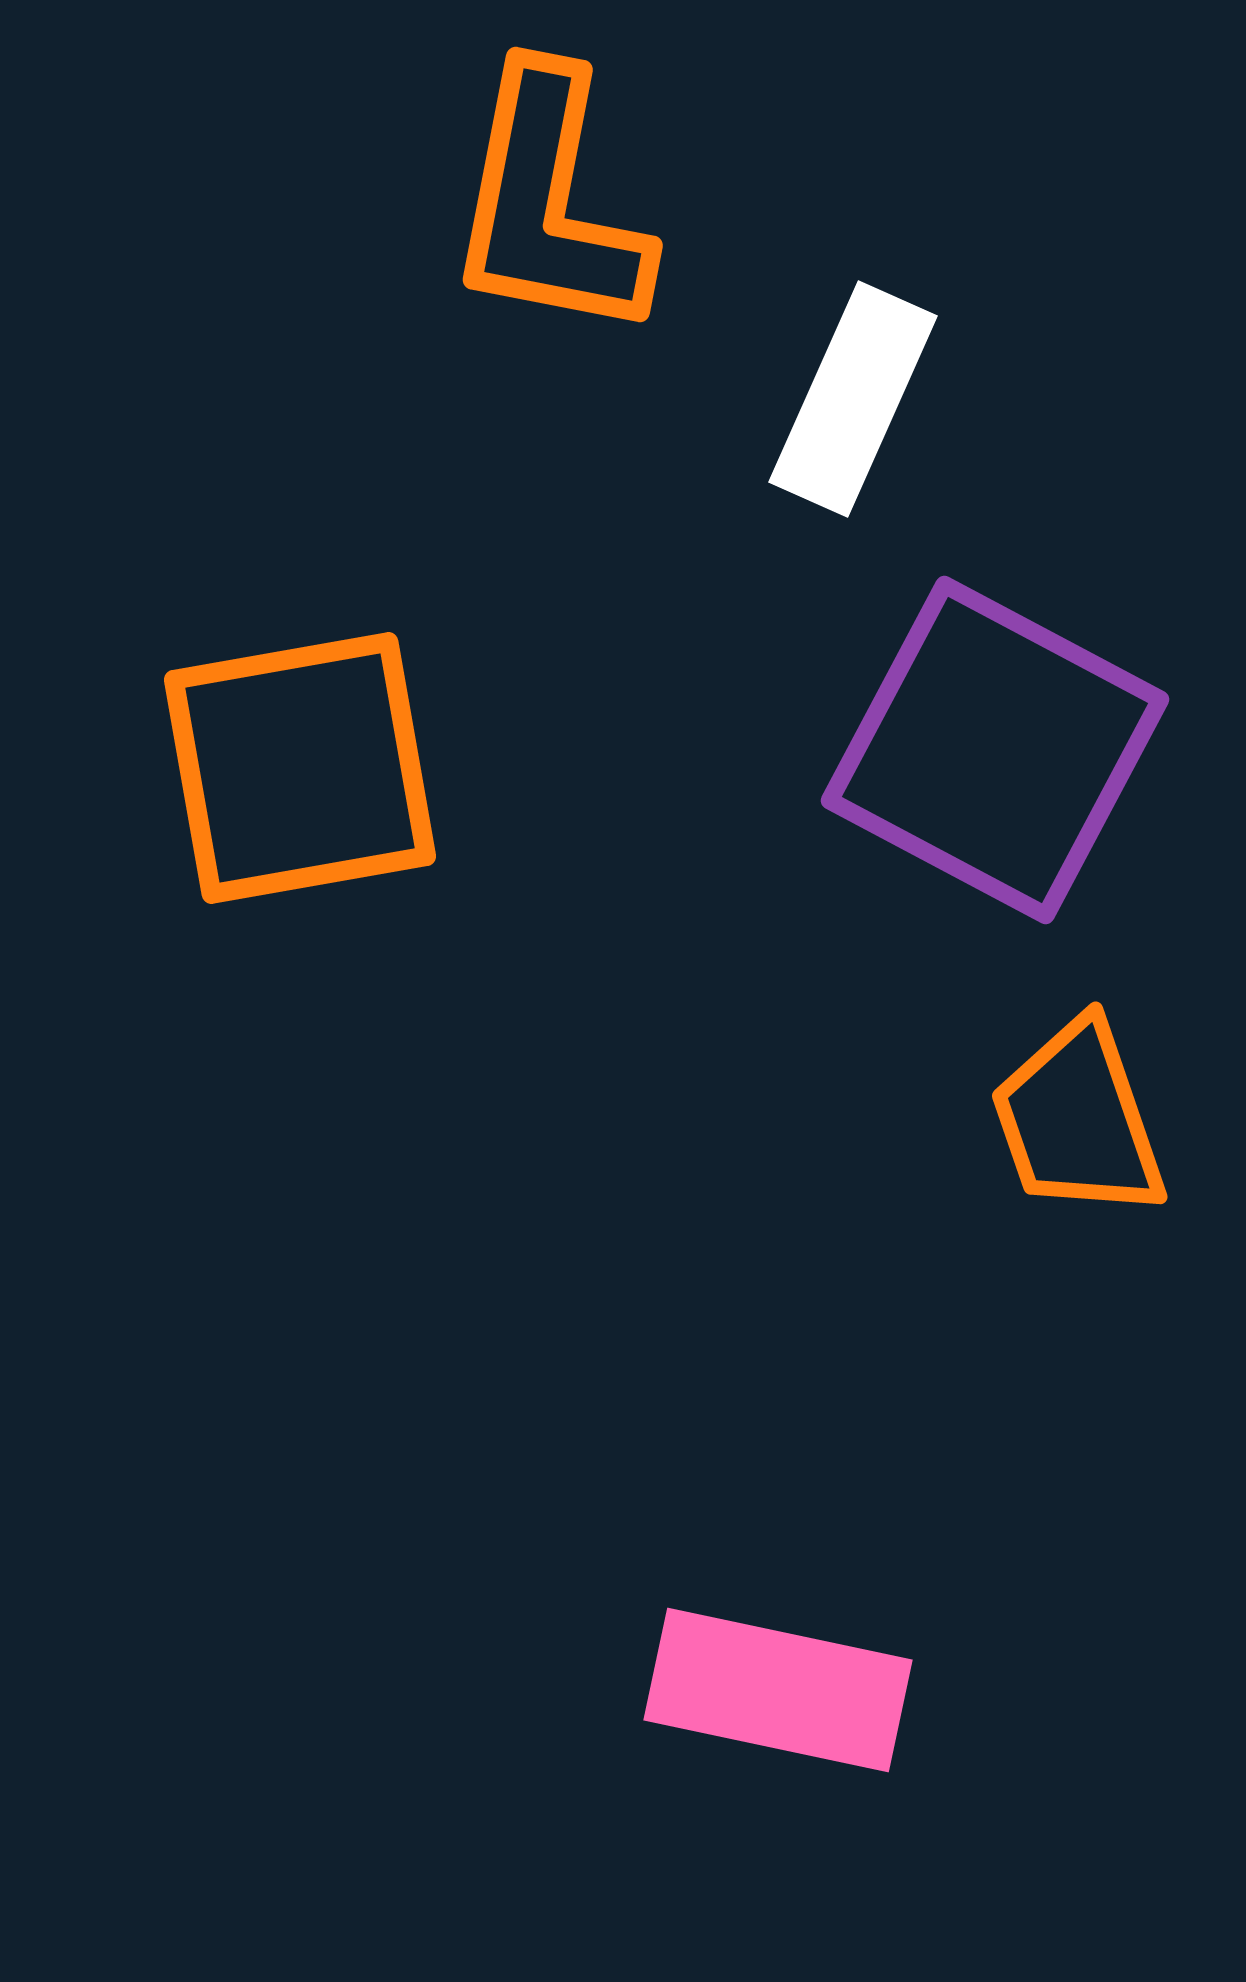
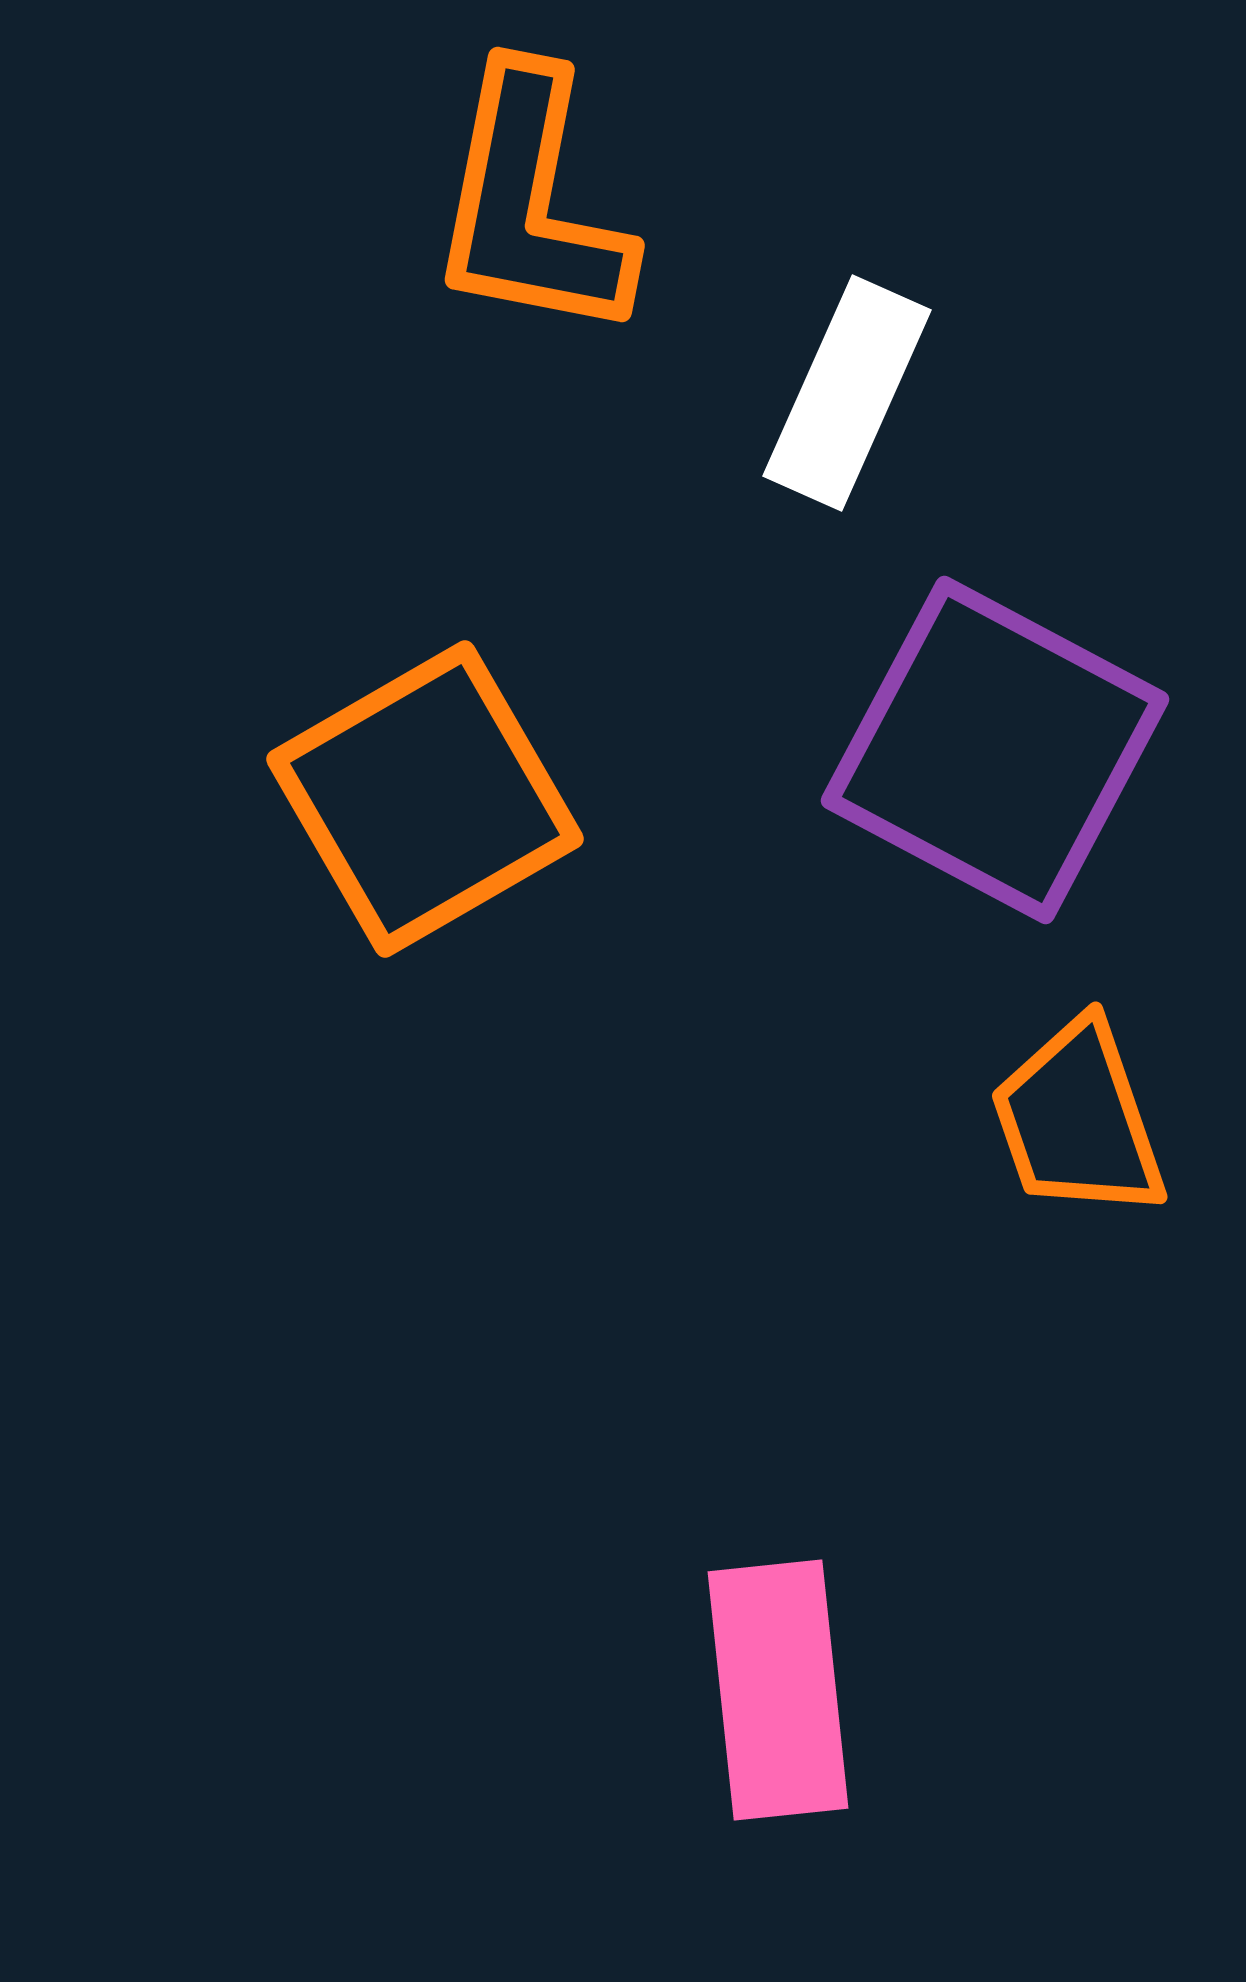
orange L-shape: moved 18 px left
white rectangle: moved 6 px left, 6 px up
orange square: moved 125 px right, 31 px down; rotated 20 degrees counterclockwise
pink rectangle: rotated 72 degrees clockwise
